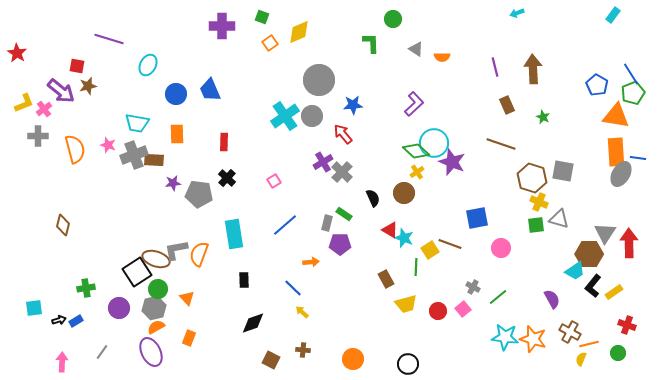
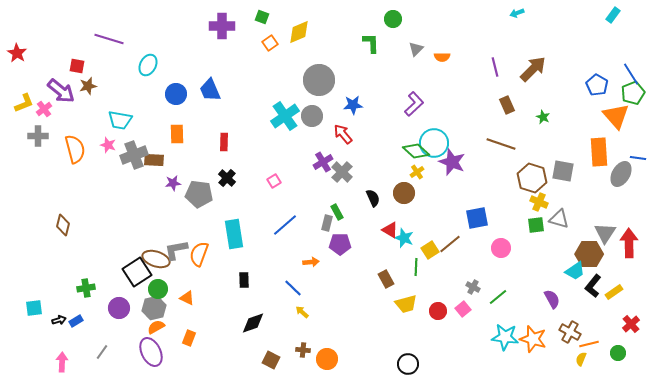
gray triangle at (416, 49): rotated 42 degrees clockwise
brown arrow at (533, 69): rotated 48 degrees clockwise
orange triangle at (616, 116): rotated 40 degrees clockwise
cyan trapezoid at (137, 123): moved 17 px left, 3 px up
orange rectangle at (616, 152): moved 17 px left
green rectangle at (344, 214): moved 7 px left, 2 px up; rotated 28 degrees clockwise
brown line at (450, 244): rotated 60 degrees counterclockwise
orange triangle at (187, 298): rotated 21 degrees counterclockwise
red cross at (627, 325): moved 4 px right, 1 px up; rotated 30 degrees clockwise
orange circle at (353, 359): moved 26 px left
